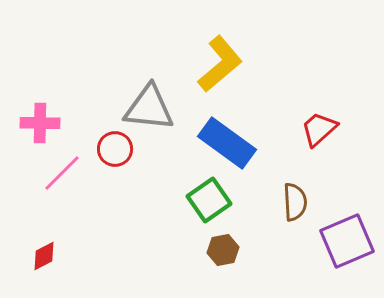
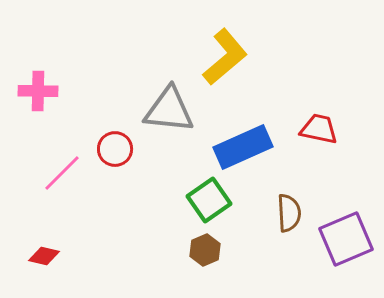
yellow L-shape: moved 5 px right, 7 px up
gray triangle: moved 20 px right, 2 px down
pink cross: moved 2 px left, 32 px up
red trapezoid: rotated 54 degrees clockwise
blue rectangle: moved 16 px right, 4 px down; rotated 60 degrees counterclockwise
brown semicircle: moved 6 px left, 11 px down
purple square: moved 1 px left, 2 px up
brown hexagon: moved 18 px left; rotated 12 degrees counterclockwise
red diamond: rotated 40 degrees clockwise
